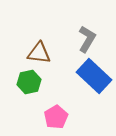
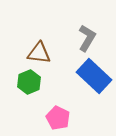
gray L-shape: moved 1 px up
green hexagon: rotated 10 degrees counterclockwise
pink pentagon: moved 2 px right, 1 px down; rotated 15 degrees counterclockwise
